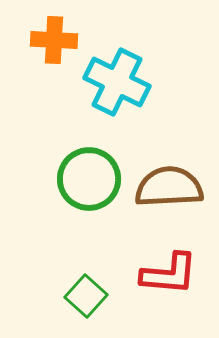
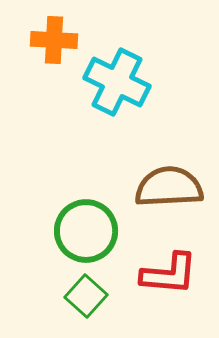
green circle: moved 3 px left, 52 px down
